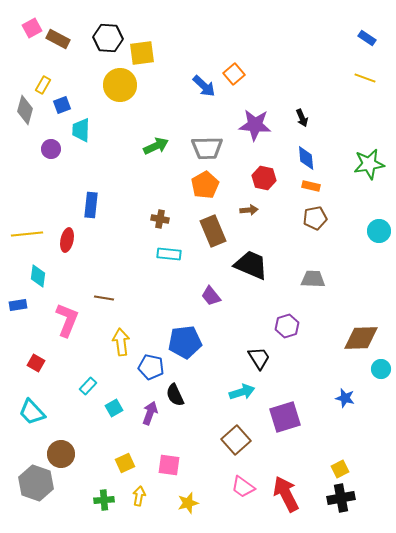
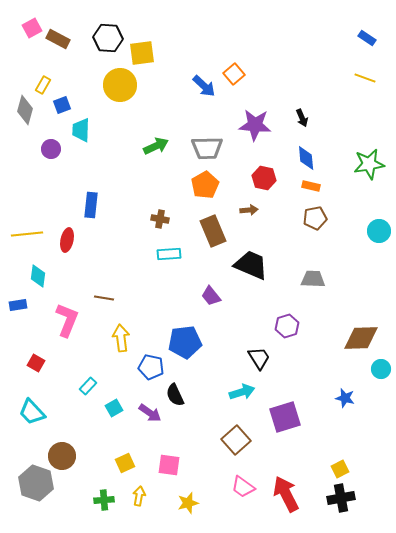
cyan rectangle at (169, 254): rotated 10 degrees counterclockwise
yellow arrow at (121, 342): moved 4 px up
purple arrow at (150, 413): rotated 105 degrees clockwise
brown circle at (61, 454): moved 1 px right, 2 px down
